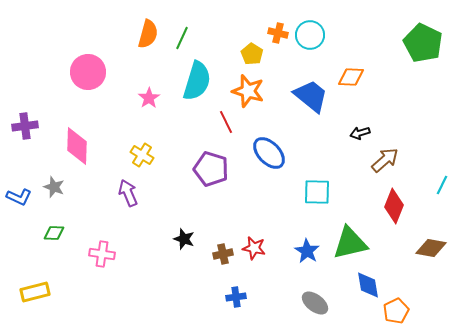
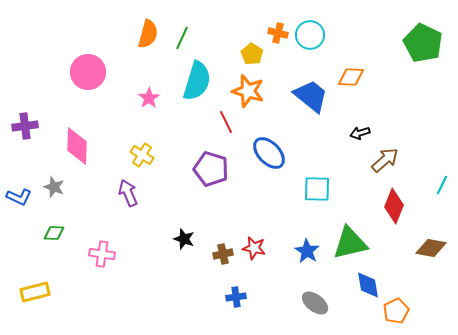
cyan square: moved 3 px up
